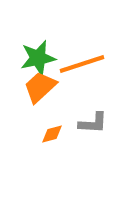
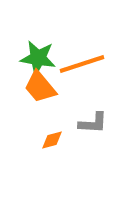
green star: rotated 21 degrees clockwise
orange trapezoid: rotated 87 degrees counterclockwise
orange diamond: moved 6 px down
